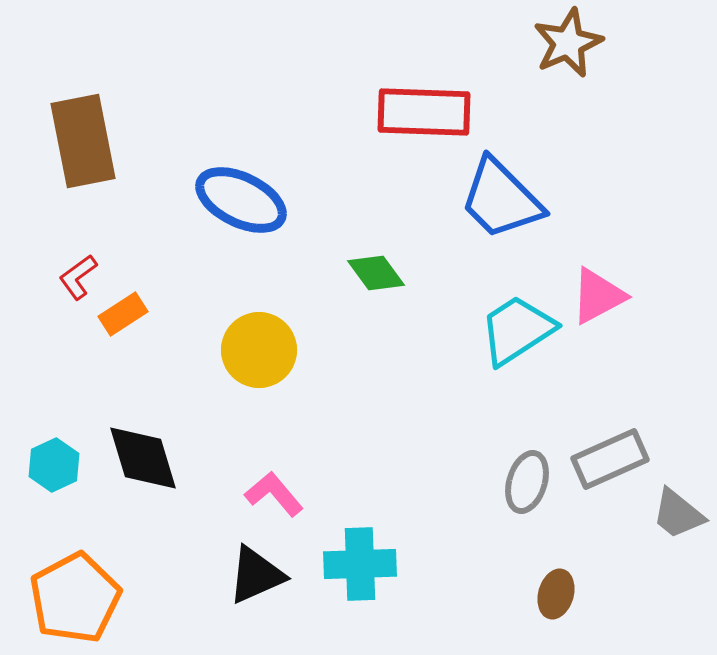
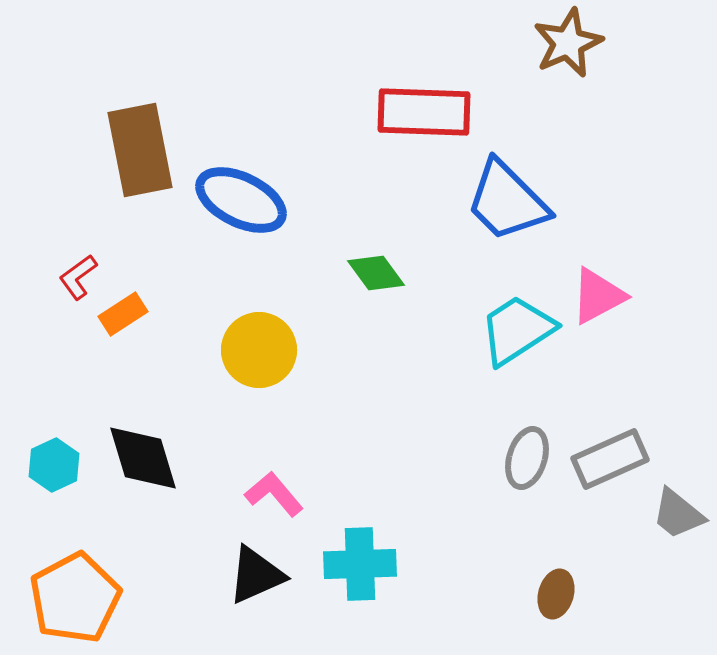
brown rectangle: moved 57 px right, 9 px down
blue trapezoid: moved 6 px right, 2 px down
gray ellipse: moved 24 px up
